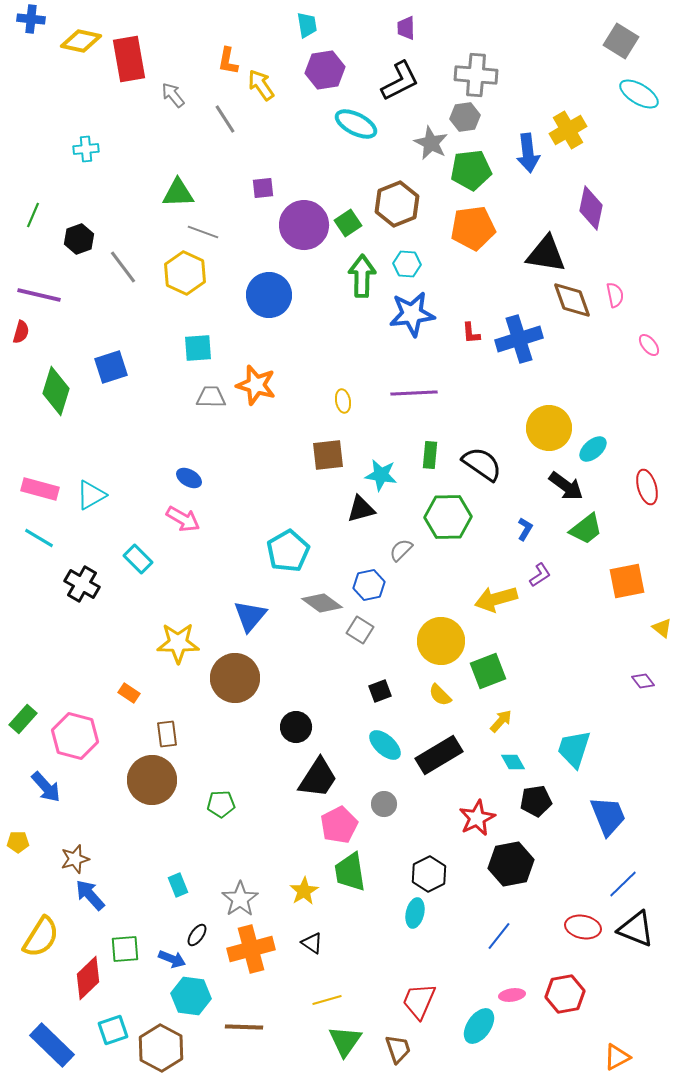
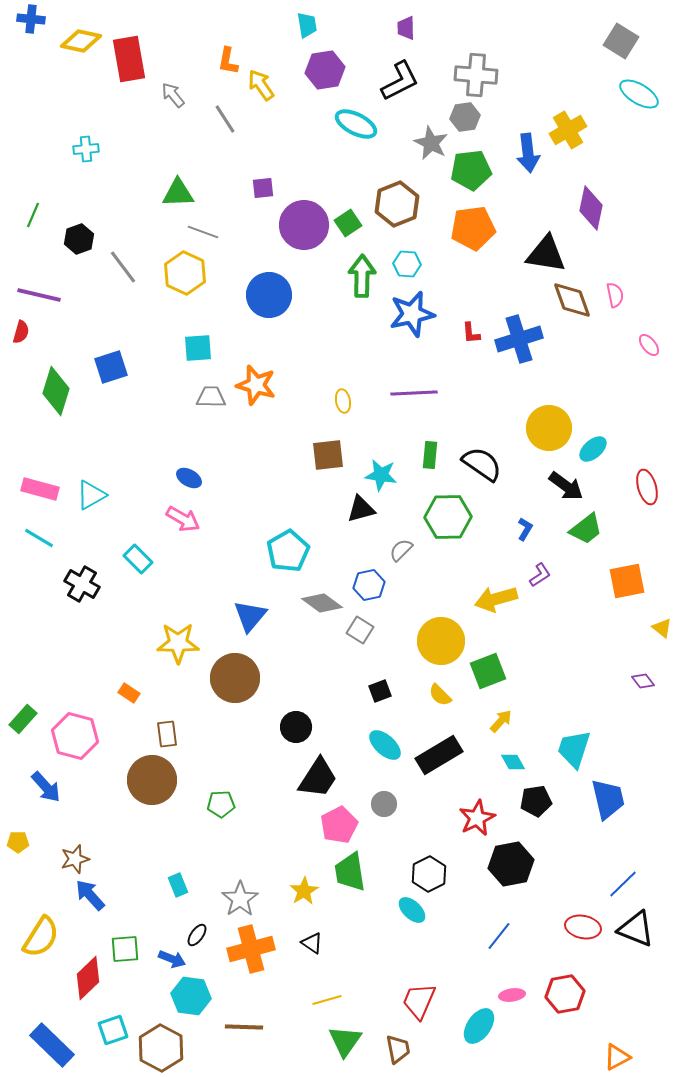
blue star at (412, 314): rotated 6 degrees counterclockwise
blue trapezoid at (608, 816): moved 17 px up; rotated 9 degrees clockwise
cyan ellipse at (415, 913): moved 3 px left, 3 px up; rotated 60 degrees counterclockwise
brown trapezoid at (398, 1049): rotated 8 degrees clockwise
